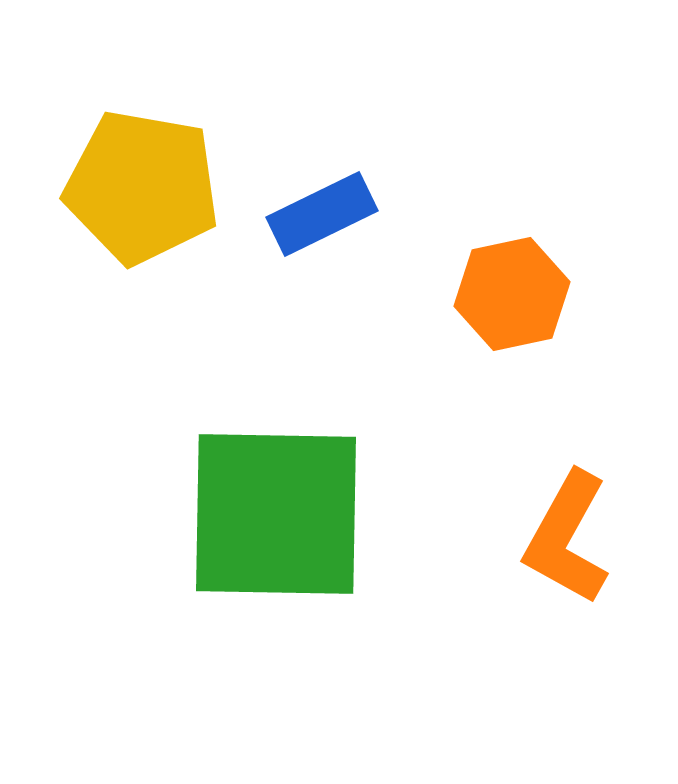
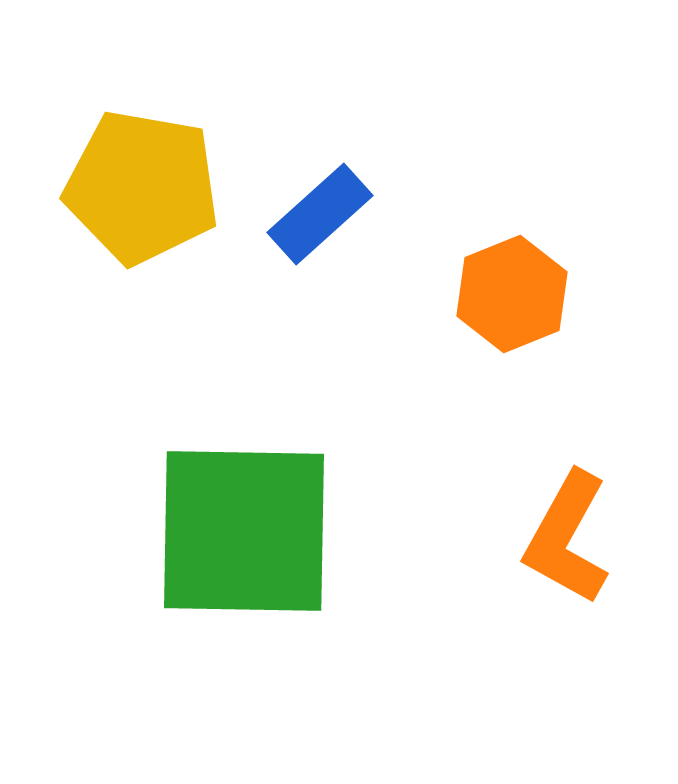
blue rectangle: moved 2 px left; rotated 16 degrees counterclockwise
orange hexagon: rotated 10 degrees counterclockwise
green square: moved 32 px left, 17 px down
